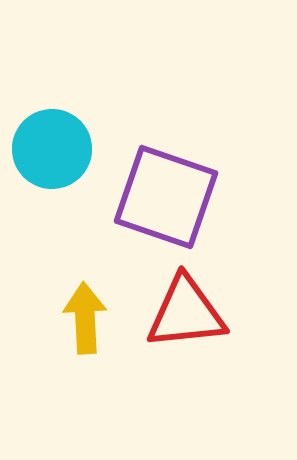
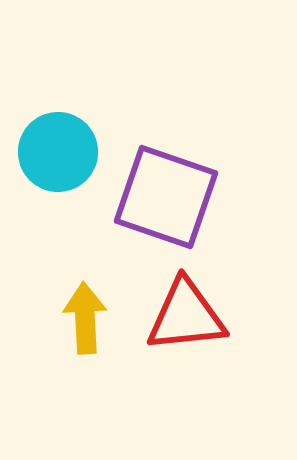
cyan circle: moved 6 px right, 3 px down
red triangle: moved 3 px down
